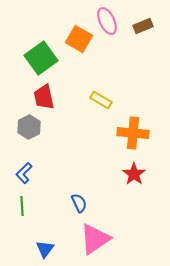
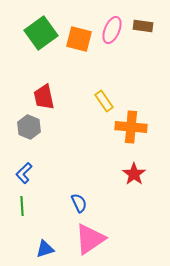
pink ellipse: moved 5 px right, 9 px down; rotated 48 degrees clockwise
brown rectangle: rotated 30 degrees clockwise
orange square: rotated 16 degrees counterclockwise
green square: moved 25 px up
yellow rectangle: moved 3 px right, 1 px down; rotated 25 degrees clockwise
gray hexagon: rotated 10 degrees counterclockwise
orange cross: moved 2 px left, 6 px up
pink triangle: moved 5 px left
blue triangle: rotated 36 degrees clockwise
